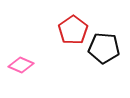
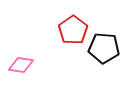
pink diamond: rotated 15 degrees counterclockwise
